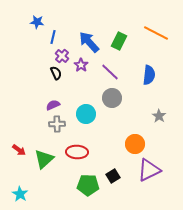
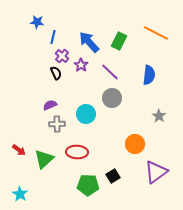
purple semicircle: moved 3 px left
purple triangle: moved 7 px right, 2 px down; rotated 10 degrees counterclockwise
